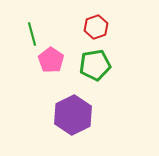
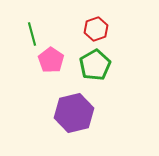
red hexagon: moved 2 px down
green pentagon: rotated 20 degrees counterclockwise
purple hexagon: moved 1 px right, 2 px up; rotated 12 degrees clockwise
